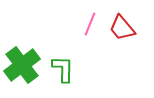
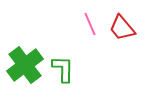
pink line: rotated 45 degrees counterclockwise
green cross: moved 3 px right
